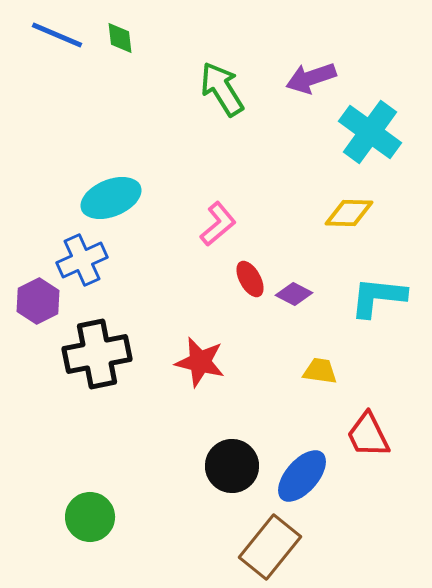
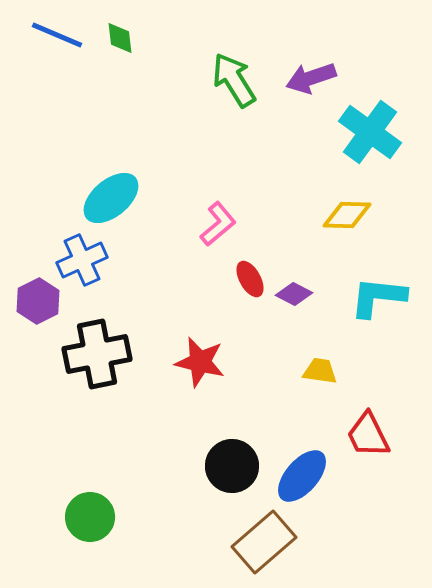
green arrow: moved 12 px right, 9 px up
cyan ellipse: rotated 18 degrees counterclockwise
yellow diamond: moved 2 px left, 2 px down
brown rectangle: moved 6 px left, 5 px up; rotated 10 degrees clockwise
